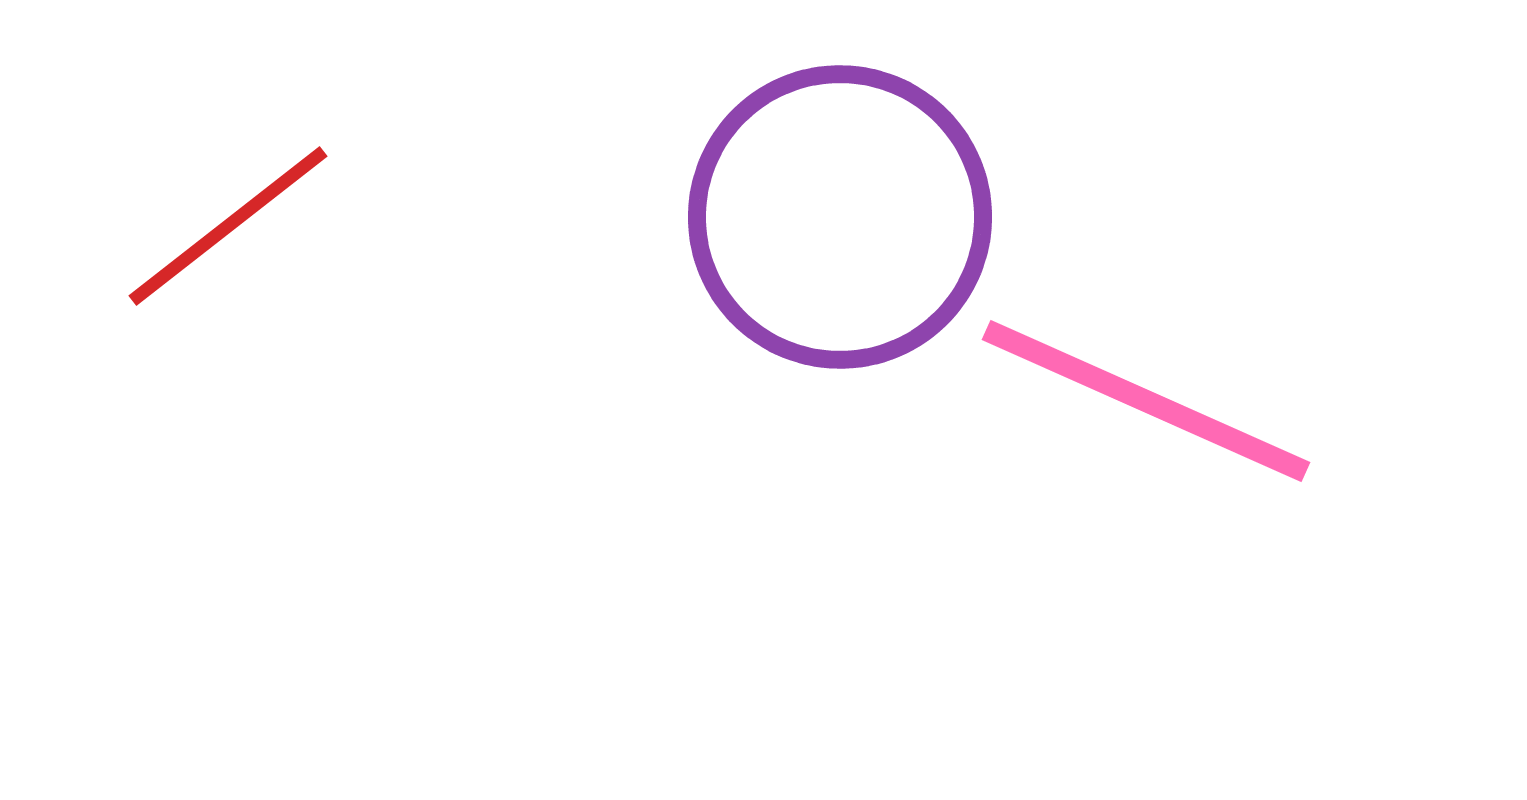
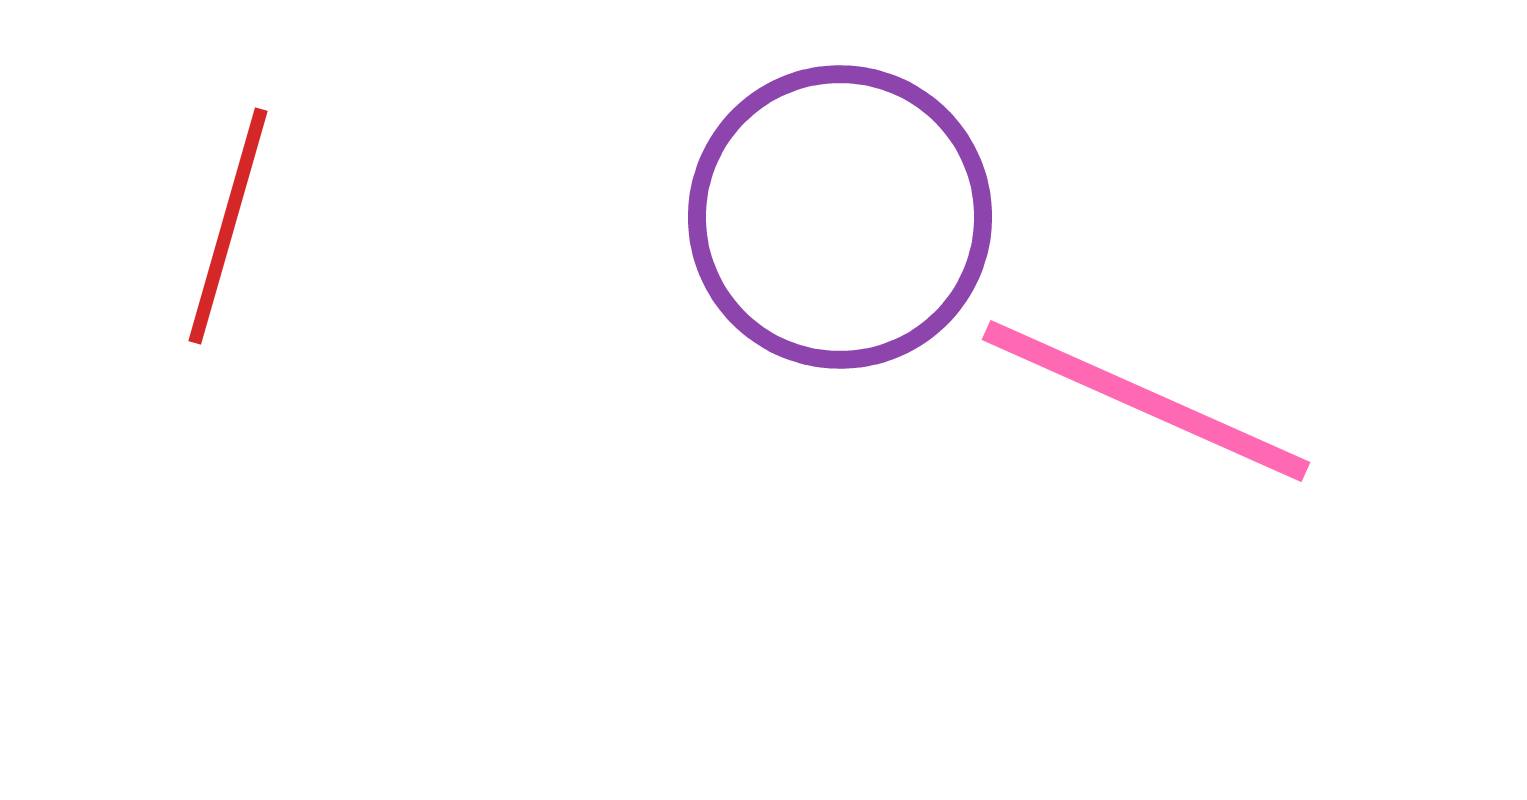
red line: rotated 36 degrees counterclockwise
